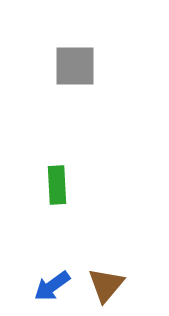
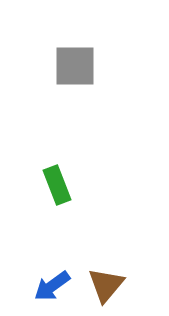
green rectangle: rotated 18 degrees counterclockwise
